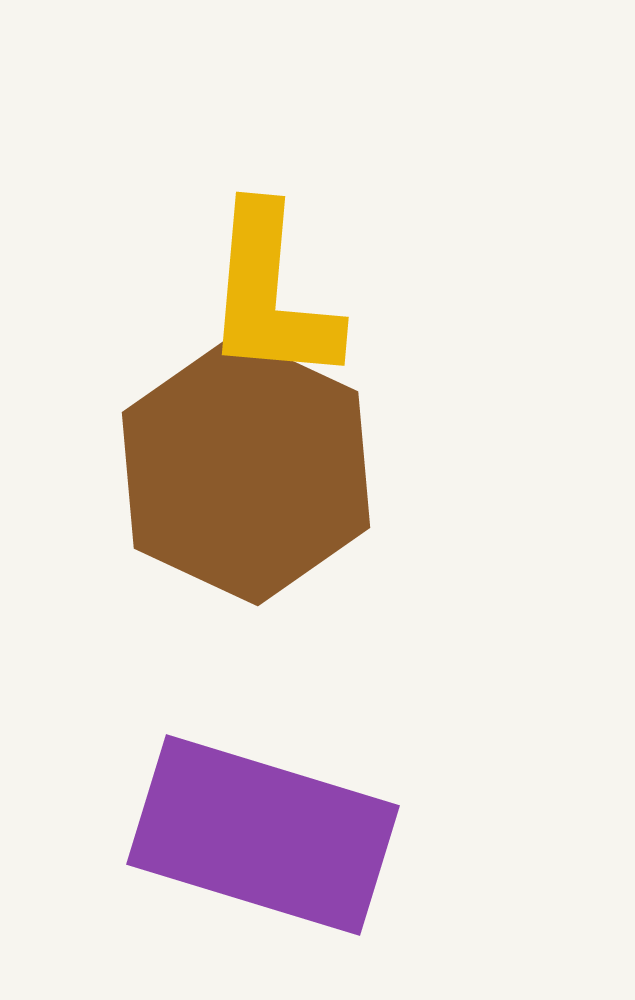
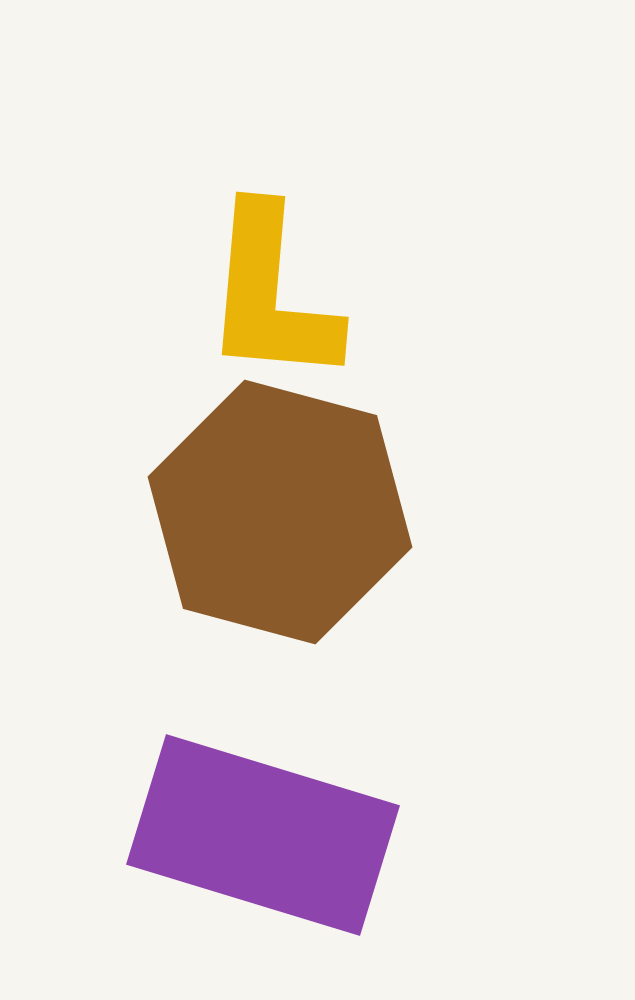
brown hexagon: moved 34 px right, 42 px down; rotated 10 degrees counterclockwise
